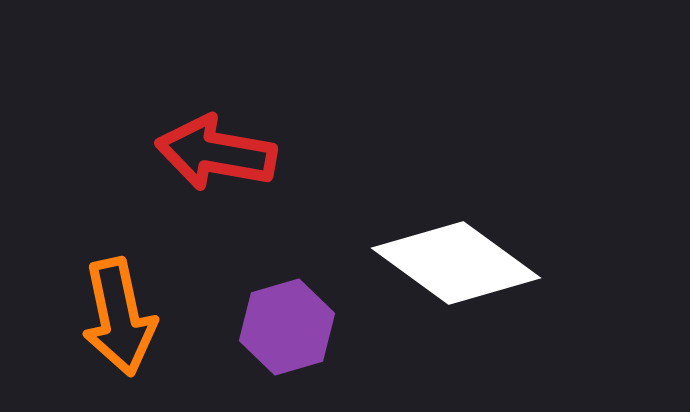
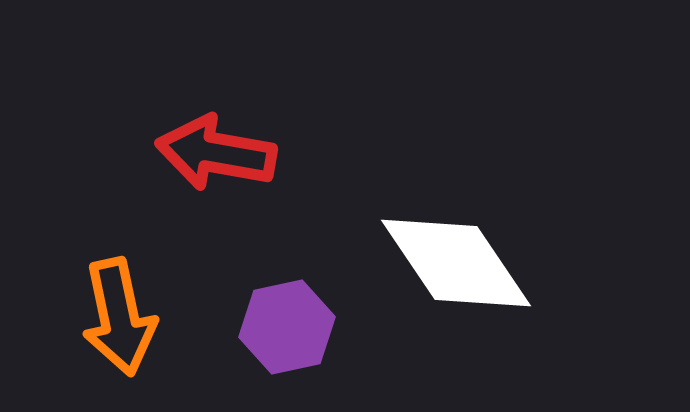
white diamond: rotated 20 degrees clockwise
purple hexagon: rotated 4 degrees clockwise
